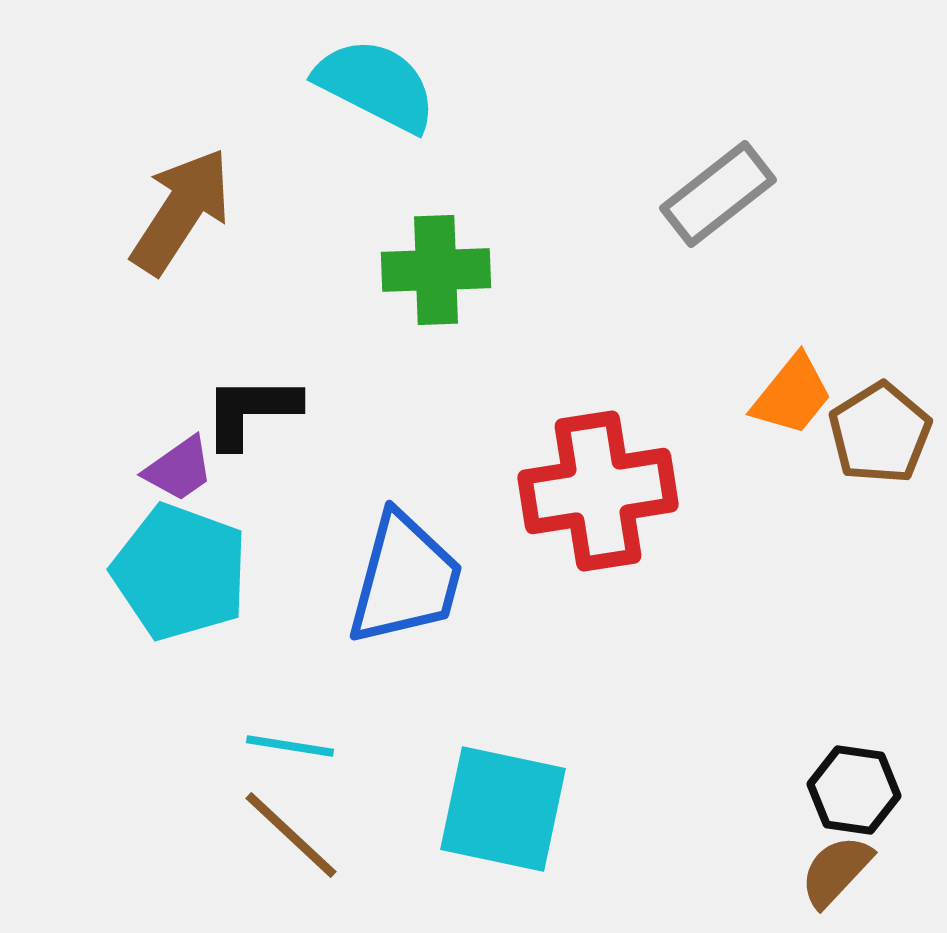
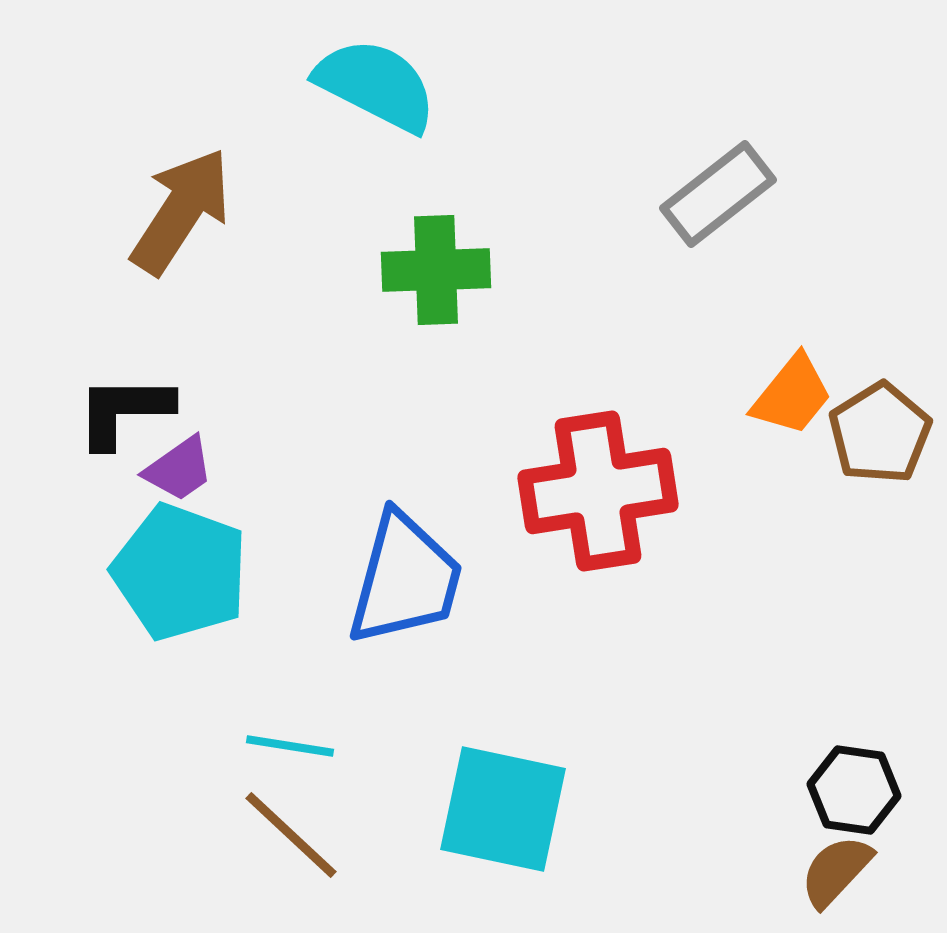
black L-shape: moved 127 px left
